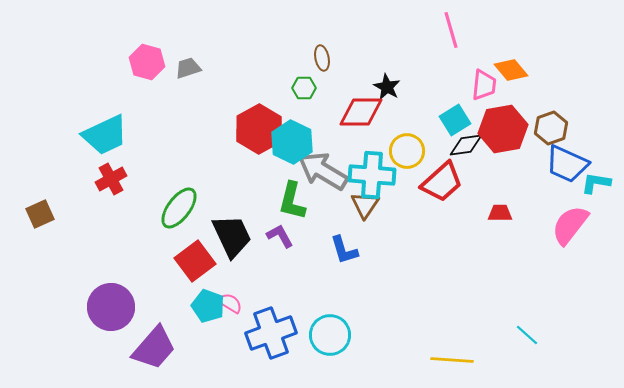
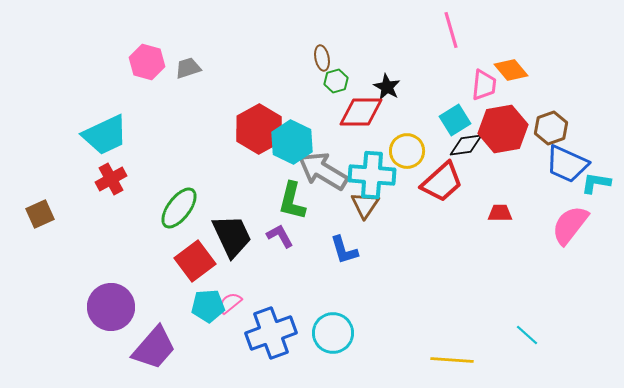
green hexagon at (304, 88): moved 32 px right, 7 px up; rotated 15 degrees counterclockwise
pink semicircle at (230, 303): rotated 70 degrees counterclockwise
cyan pentagon at (208, 306): rotated 24 degrees counterclockwise
cyan circle at (330, 335): moved 3 px right, 2 px up
